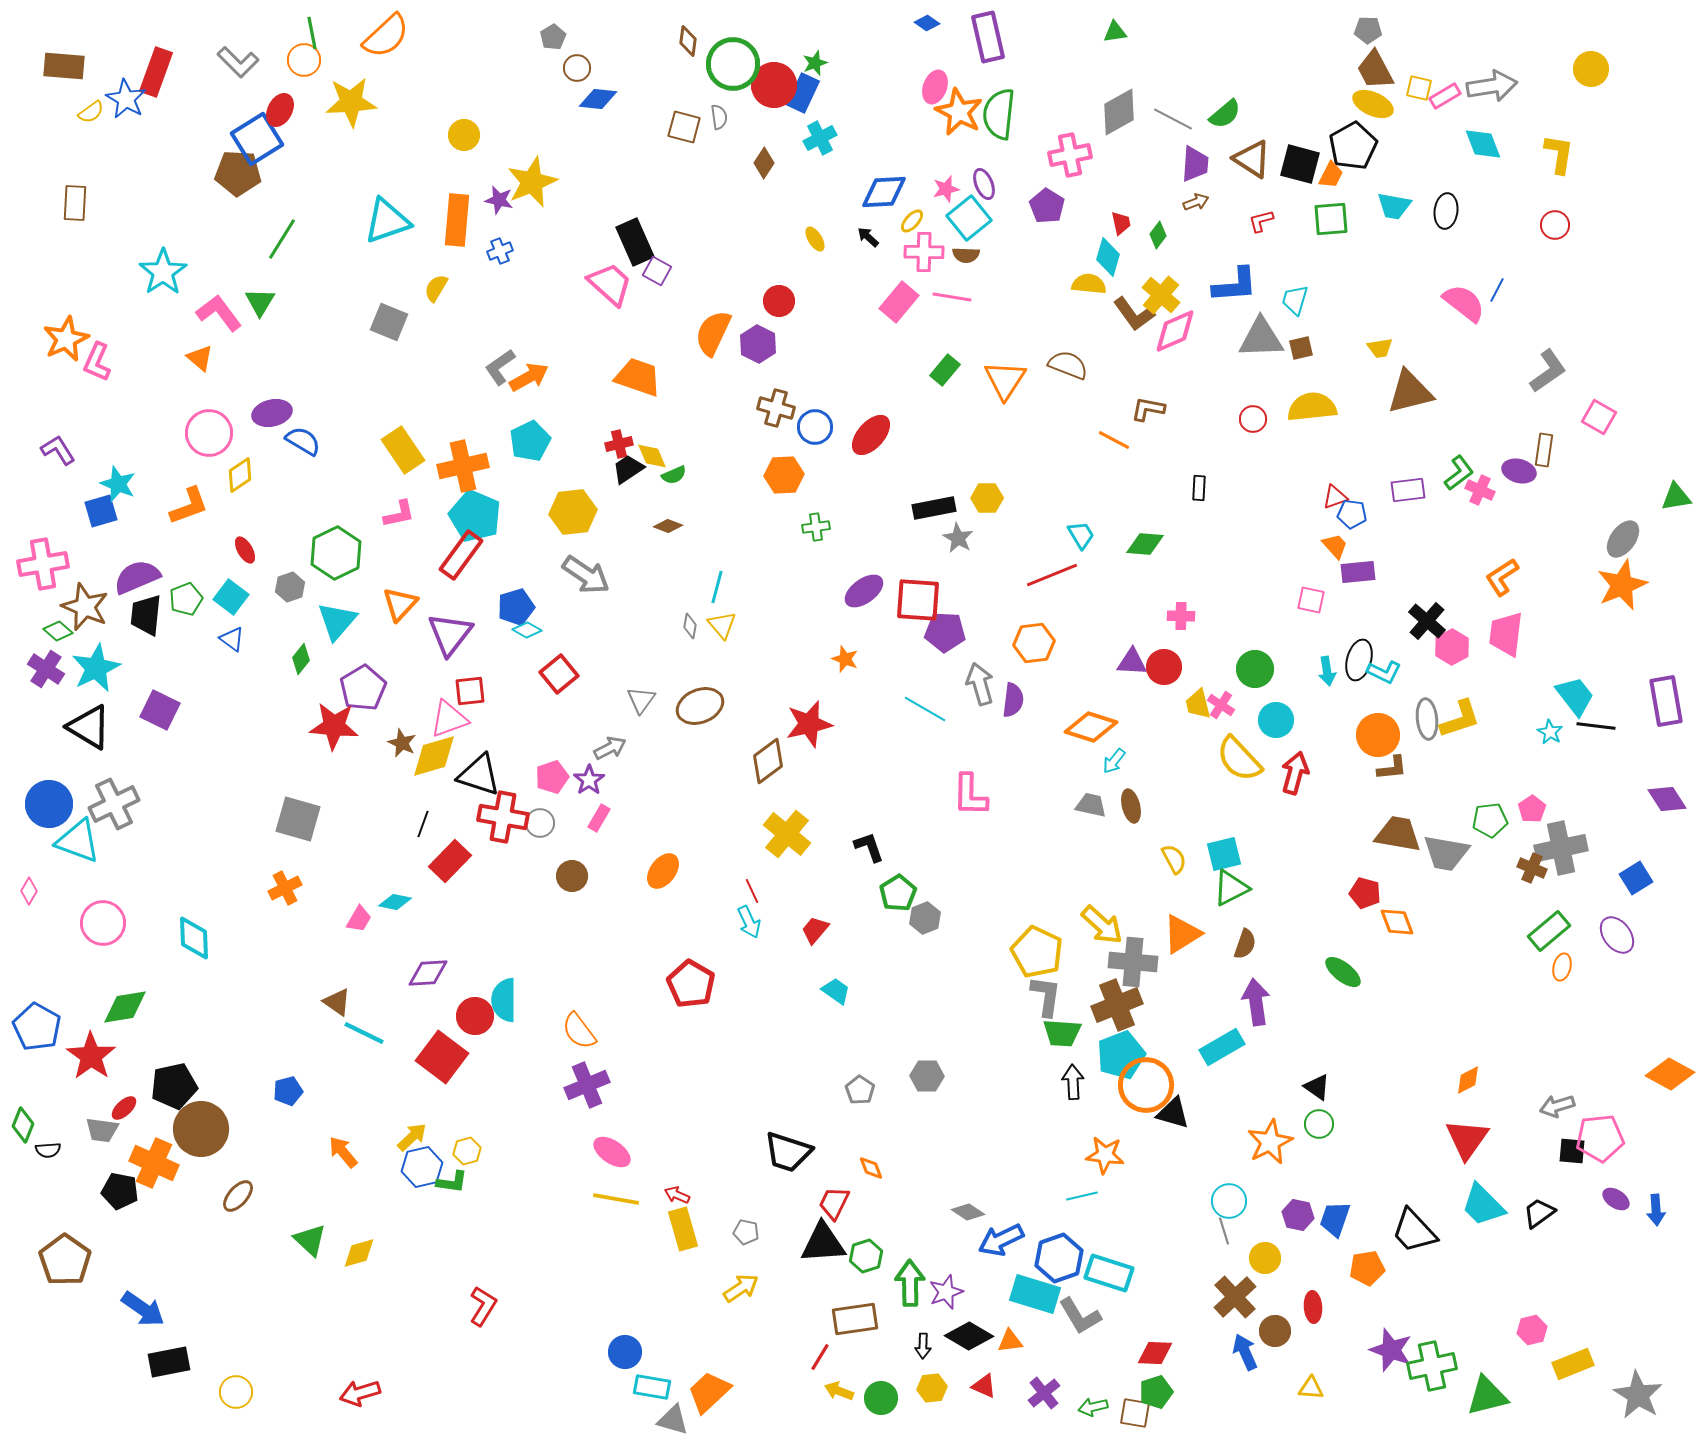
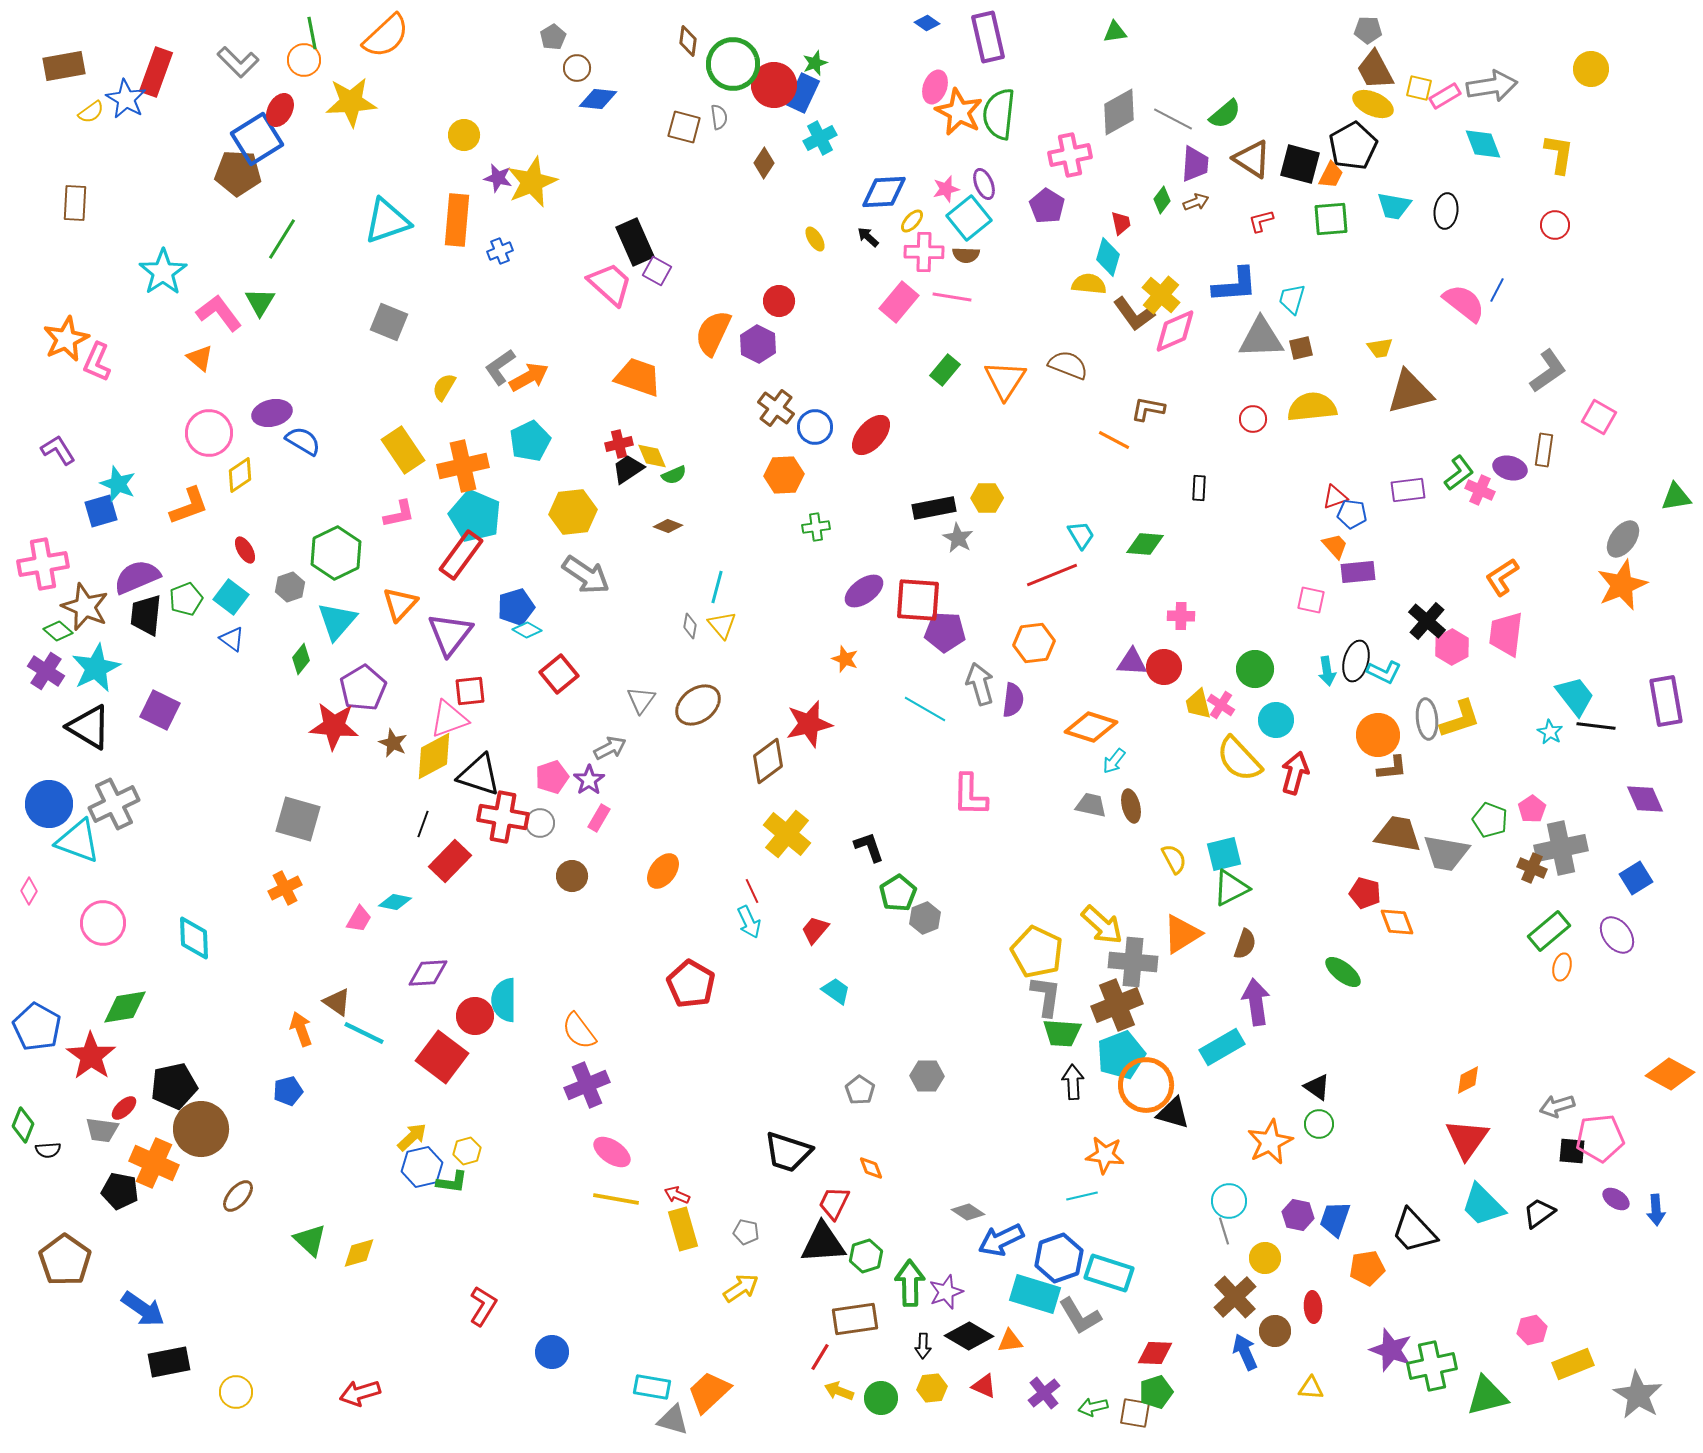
brown rectangle at (64, 66): rotated 15 degrees counterclockwise
purple star at (499, 200): moved 1 px left, 22 px up
green diamond at (1158, 235): moved 4 px right, 35 px up
yellow semicircle at (436, 288): moved 8 px right, 99 px down
cyan trapezoid at (1295, 300): moved 3 px left, 1 px up
brown cross at (776, 408): rotated 21 degrees clockwise
purple ellipse at (1519, 471): moved 9 px left, 3 px up
black ellipse at (1359, 660): moved 3 px left, 1 px down
purple cross at (46, 669): moved 2 px down
brown ellipse at (700, 706): moved 2 px left, 1 px up; rotated 15 degrees counterclockwise
brown star at (402, 743): moved 9 px left
yellow diamond at (434, 756): rotated 12 degrees counterclockwise
purple diamond at (1667, 799): moved 22 px left; rotated 9 degrees clockwise
green pentagon at (1490, 820): rotated 28 degrees clockwise
orange arrow at (343, 1152): moved 42 px left, 123 px up; rotated 20 degrees clockwise
blue circle at (625, 1352): moved 73 px left
